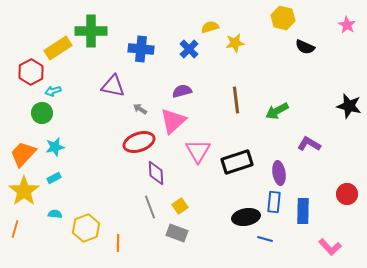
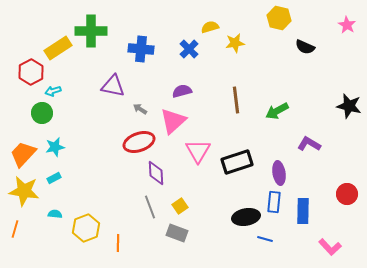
yellow hexagon at (283, 18): moved 4 px left
yellow star at (24, 191): rotated 28 degrees counterclockwise
